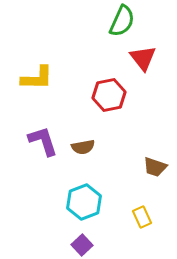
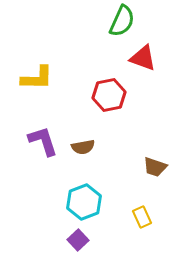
red triangle: rotated 32 degrees counterclockwise
purple square: moved 4 px left, 5 px up
